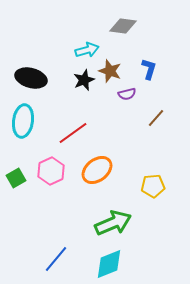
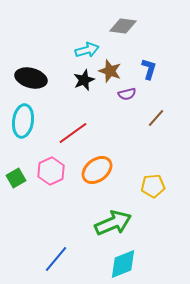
cyan diamond: moved 14 px right
